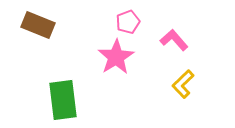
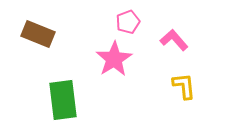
brown rectangle: moved 9 px down
pink star: moved 2 px left, 2 px down
yellow L-shape: moved 1 px right, 2 px down; rotated 128 degrees clockwise
